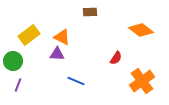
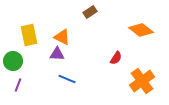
brown rectangle: rotated 32 degrees counterclockwise
yellow rectangle: rotated 65 degrees counterclockwise
blue line: moved 9 px left, 2 px up
